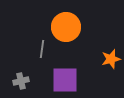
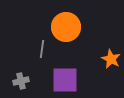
orange star: rotated 30 degrees counterclockwise
